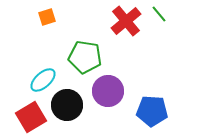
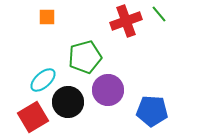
orange square: rotated 18 degrees clockwise
red cross: rotated 20 degrees clockwise
green pentagon: rotated 24 degrees counterclockwise
purple circle: moved 1 px up
black circle: moved 1 px right, 3 px up
red square: moved 2 px right
